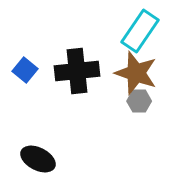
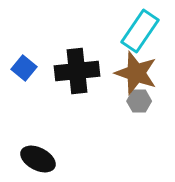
blue square: moved 1 px left, 2 px up
